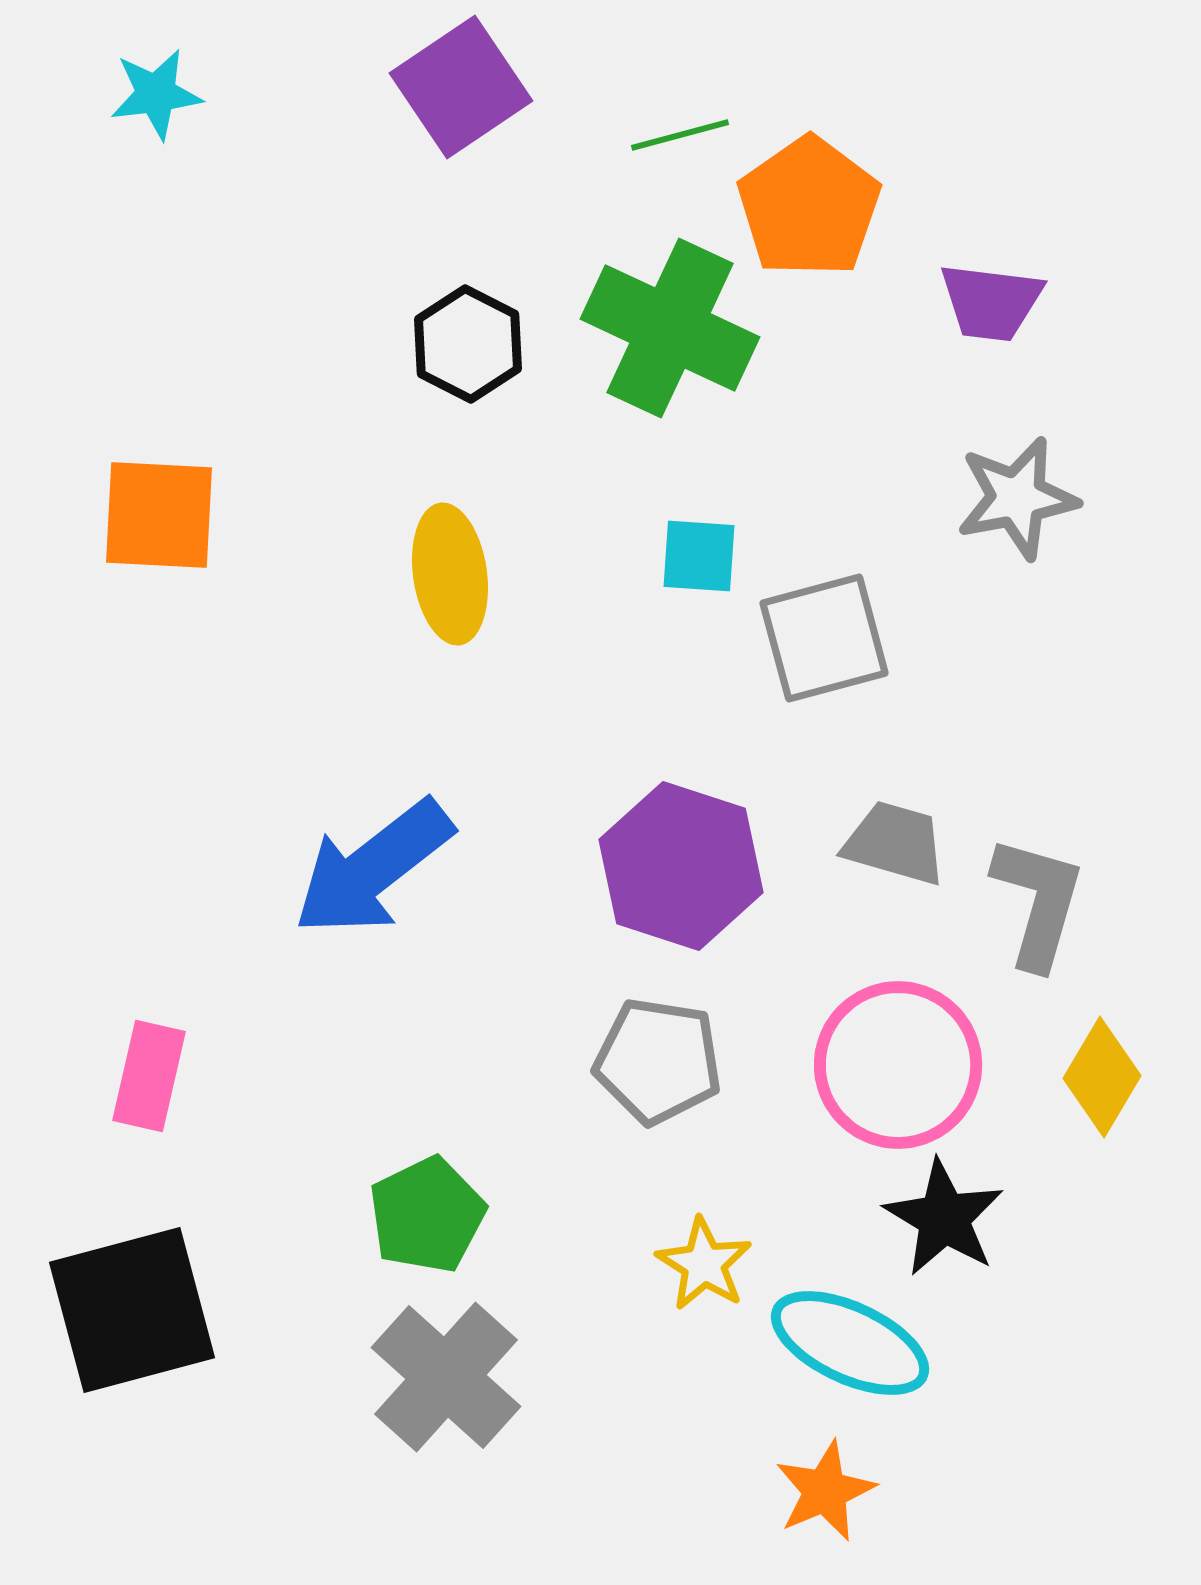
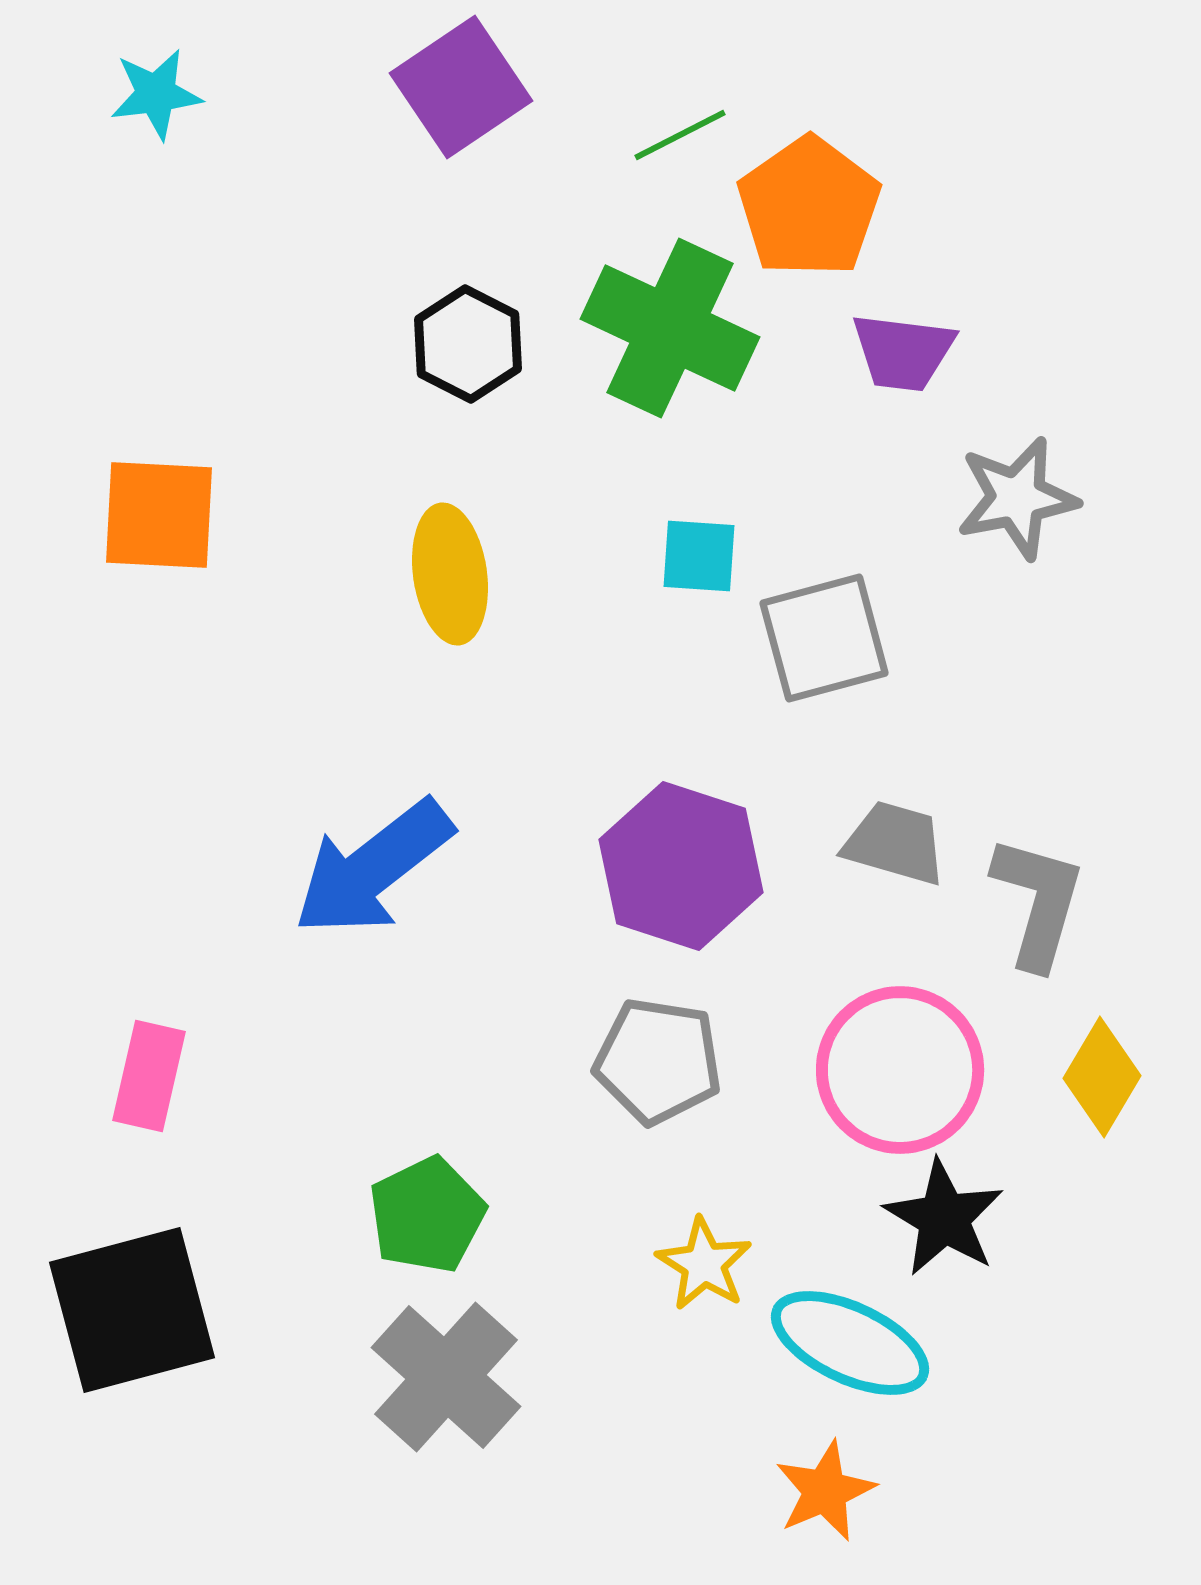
green line: rotated 12 degrees counterclockwise
purple trapezoid: moved 88 px left, 50 px down
pink circle: moved 2 px right, 5 px down
